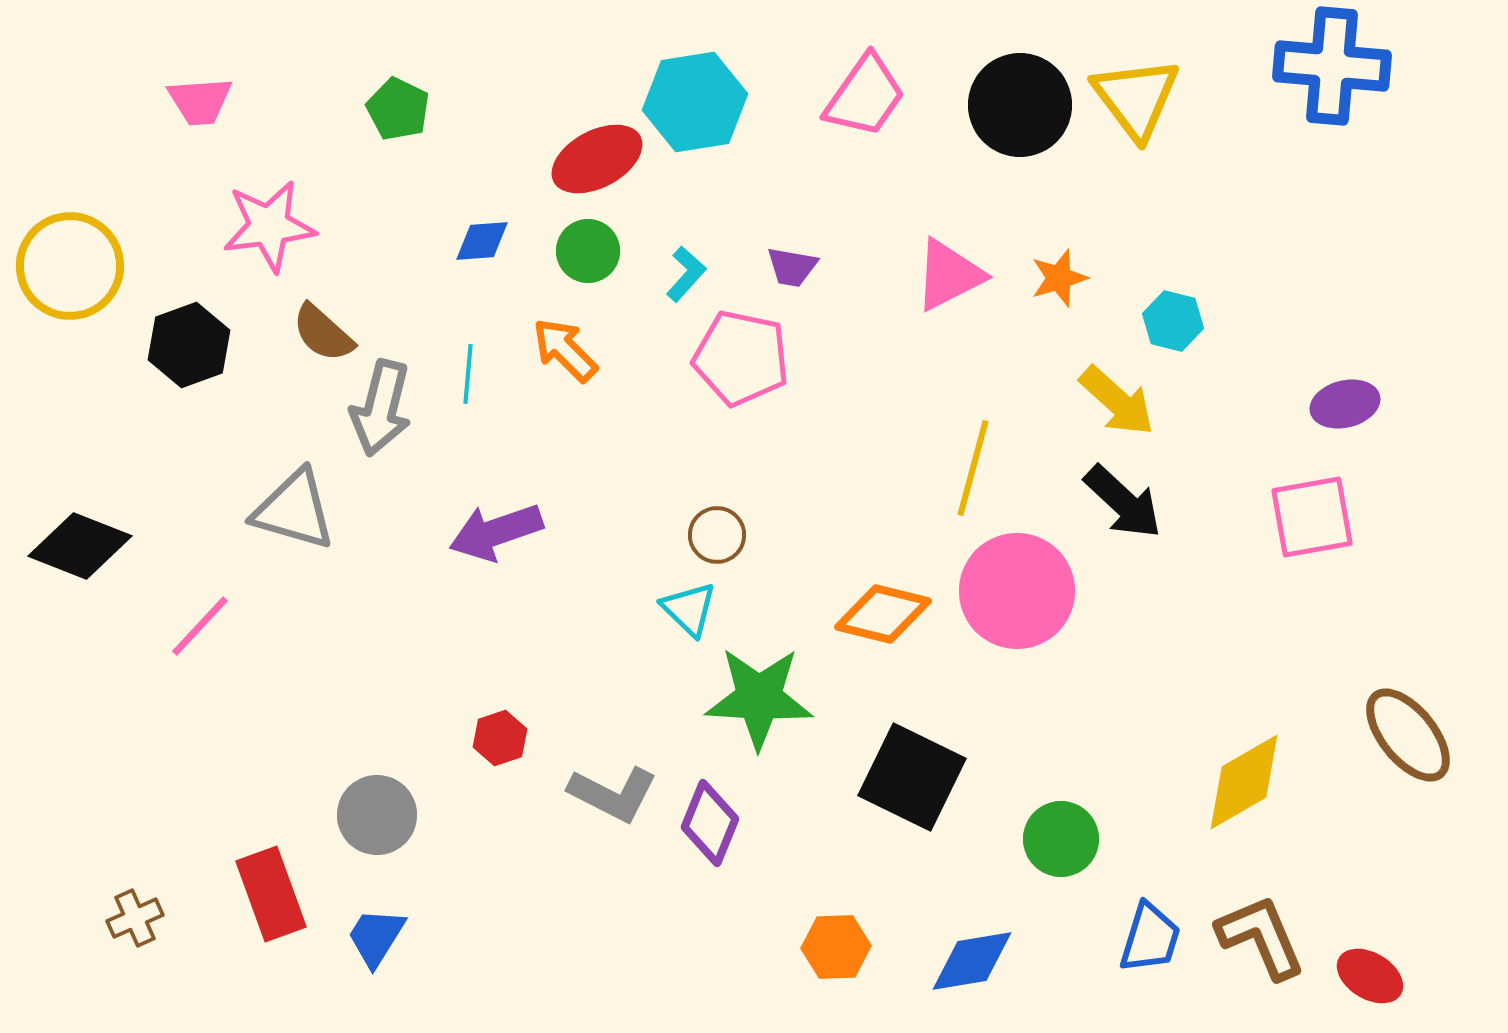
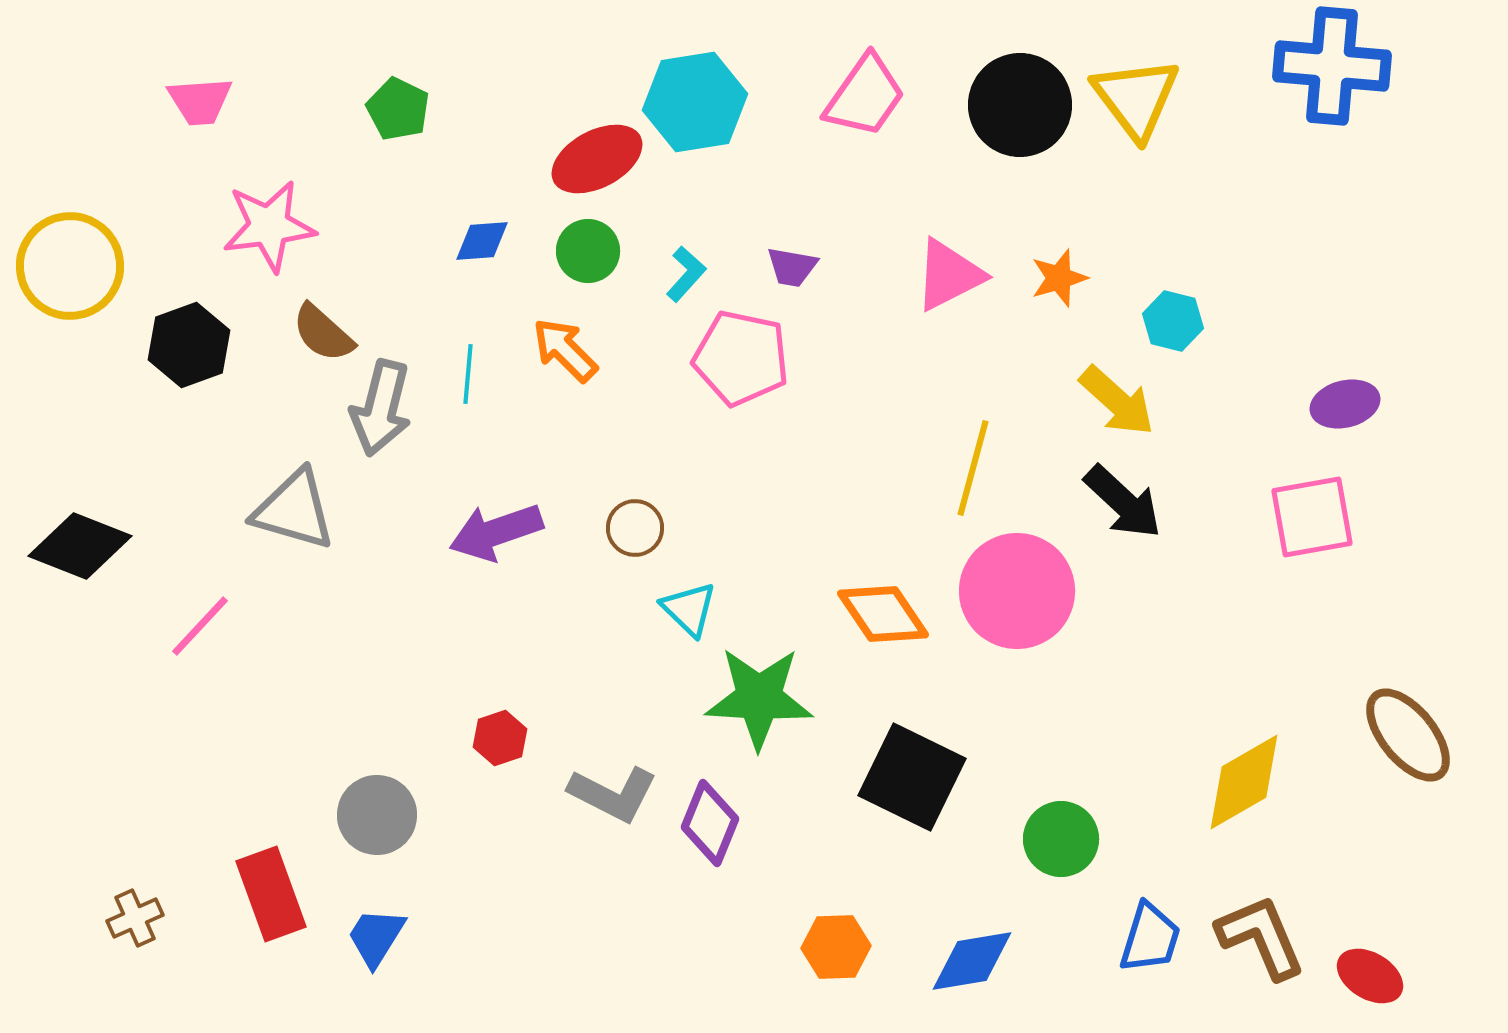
brown circle at (717, 535): moved 82 px left, 7 px up
orange diamond at (883, 614): rotated 42 degrees clockwise
